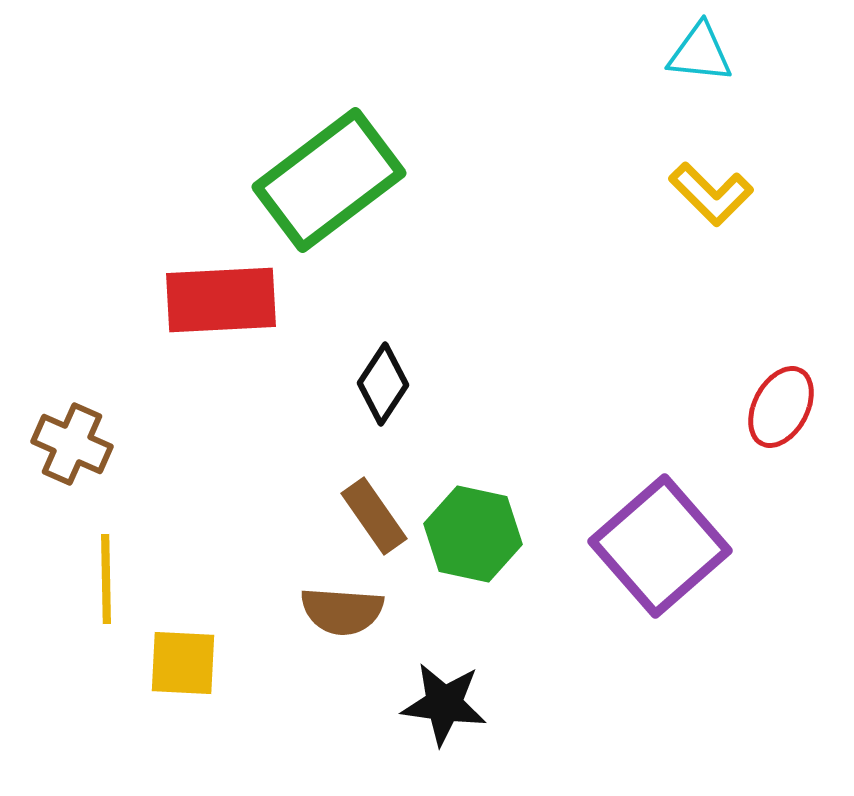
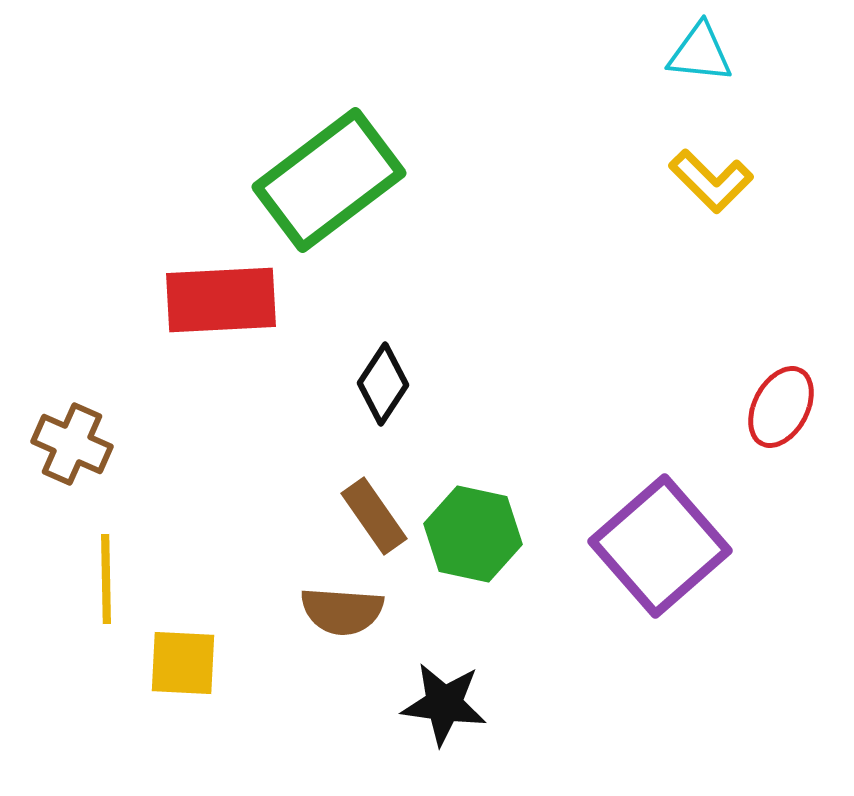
yellow L-shape: moved 13 px up
